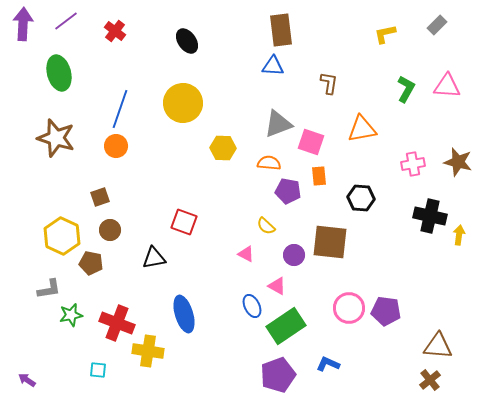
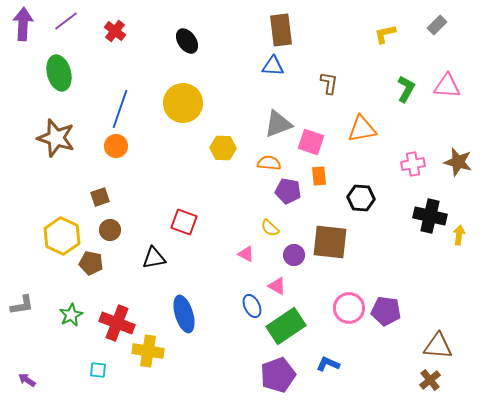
yellow semicircle at (266, 226): moved 4 px right, 2 px down
gray L-shape at (49, 289): moved 27 px left, 16 px down
green star at (71, 315): rotated 15 degrees counterclockwise
